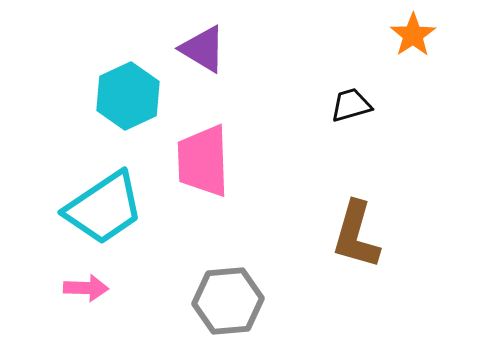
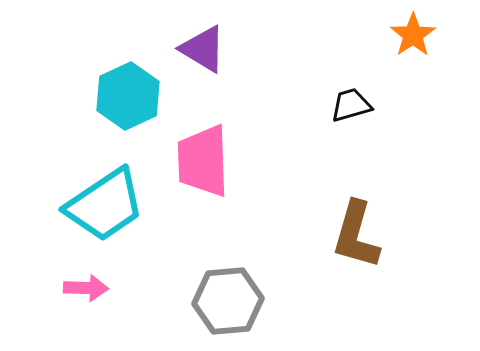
cyan trapezoid: moved 1 px right, 3 px up
